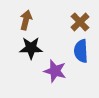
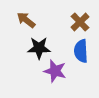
brown arrow: rotated 66 degrees counterclockwise
black star: moved 8 px right
